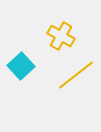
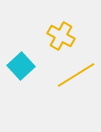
yellow line: rotated 6 degrees clockwise
